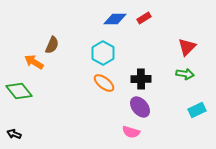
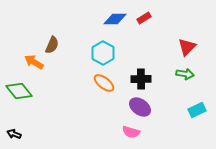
purple ellipse: rotated 15 degrees counterclockwise
